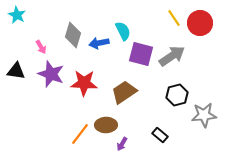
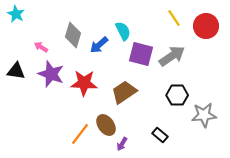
cyan star: moved 1 px left, 1 px up
red circle: moved 6 px right, 3 px down
blue arrow: moved 2 px down; rotated 30 degrees counterclockwise
pink arrow: rotated 152 degrees clockwise
black hexagon: rotated 15 degrees clockwise
brown ellipse: rotated 55 degrees clockwise
